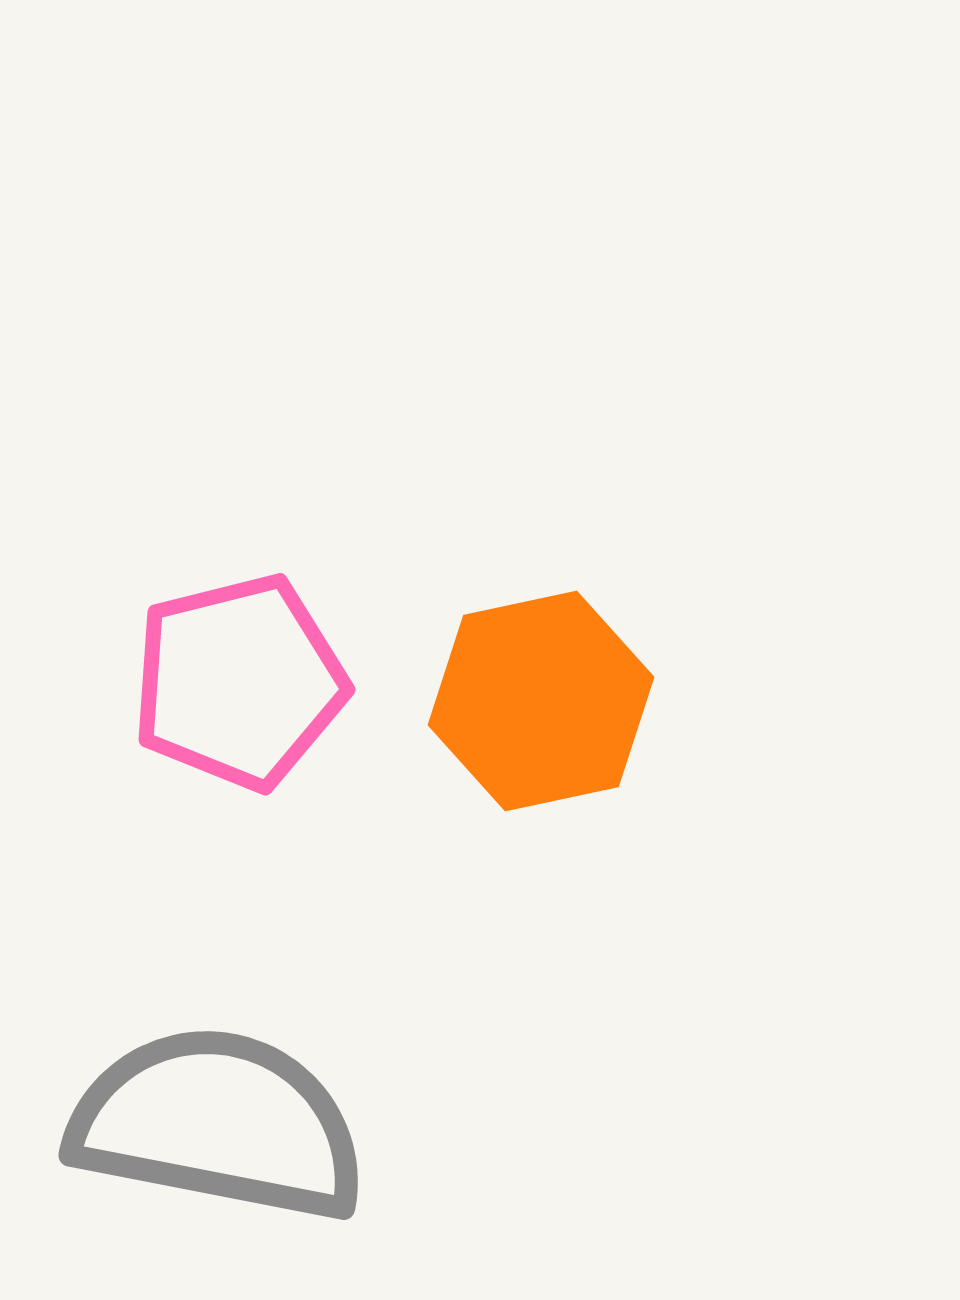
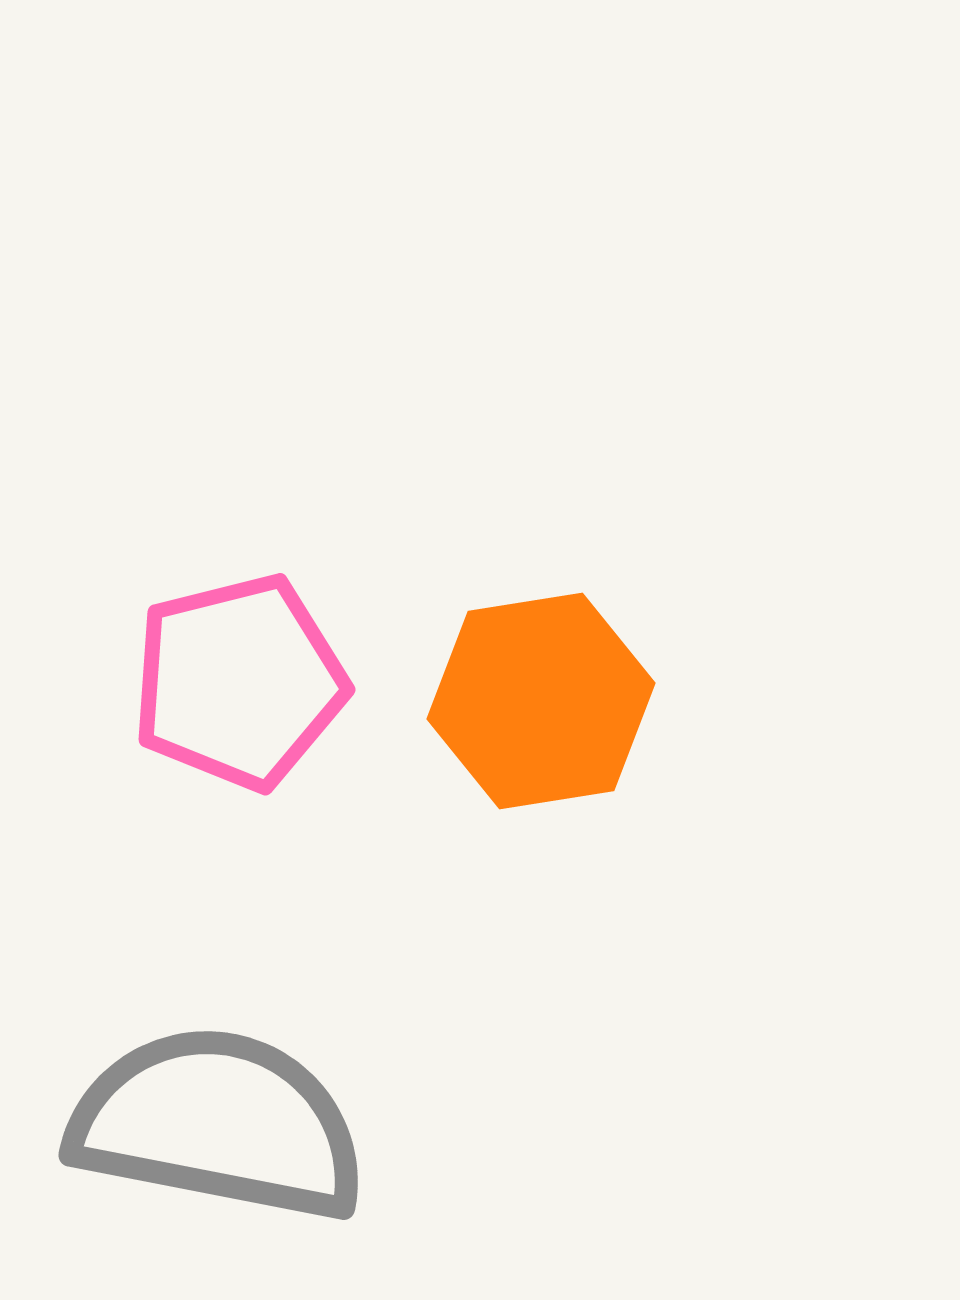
orange hexagon: rotated 3 degrees clockwise
